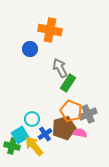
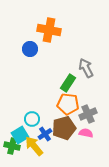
orange cross: moved 1 px left
gray arrow: moved 26 px right
orange pentagon: moved 3 px left, 7 px up; rotated 15 degrees counterclockwise
pink semicircle: moved 6 px right
